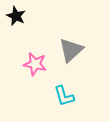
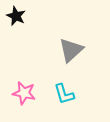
pink star: moved 11 px left, 29 px down
cyan L-shape: moved 2 px up
